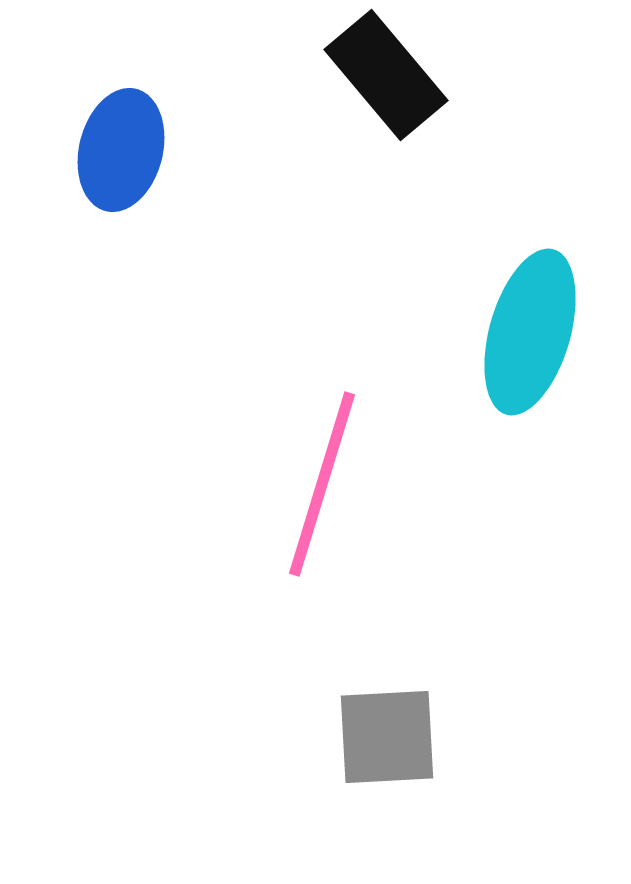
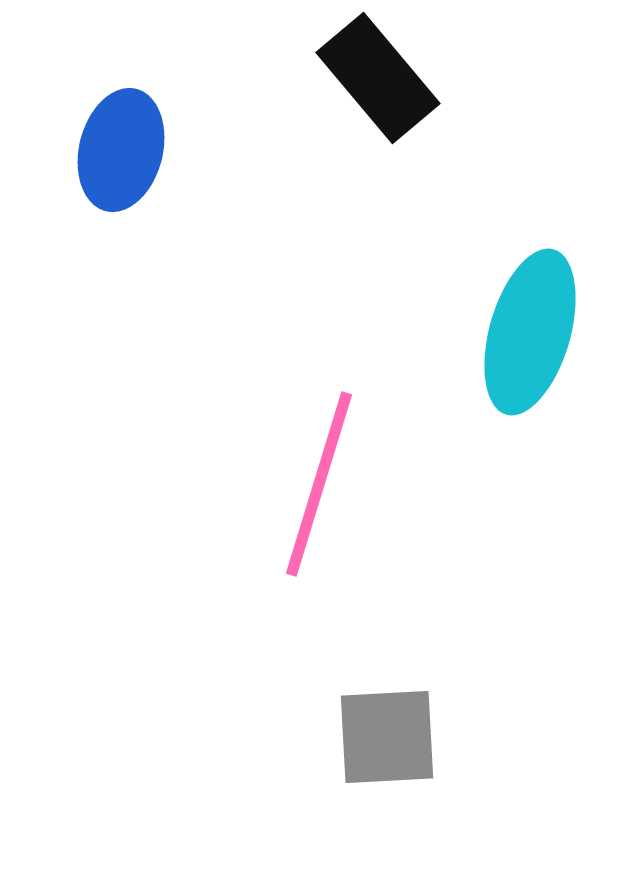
black rectangle: moved 8 px left, 3 px down
pink line: moved 3 px left
